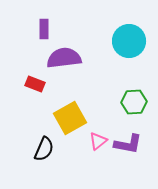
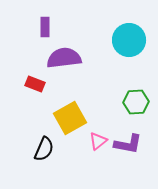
purple rectangle: moved 1 px right, 2 px up
cyan circle: moved 1 px up
green hexagon: moved 2 px right
